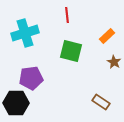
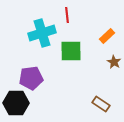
cyan cross: moved 17 px right
green square: rotated 15 degrees counterclockwise
brown rectangle: moved 2 px down
